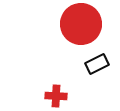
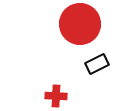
red circle: moved 1 px left
